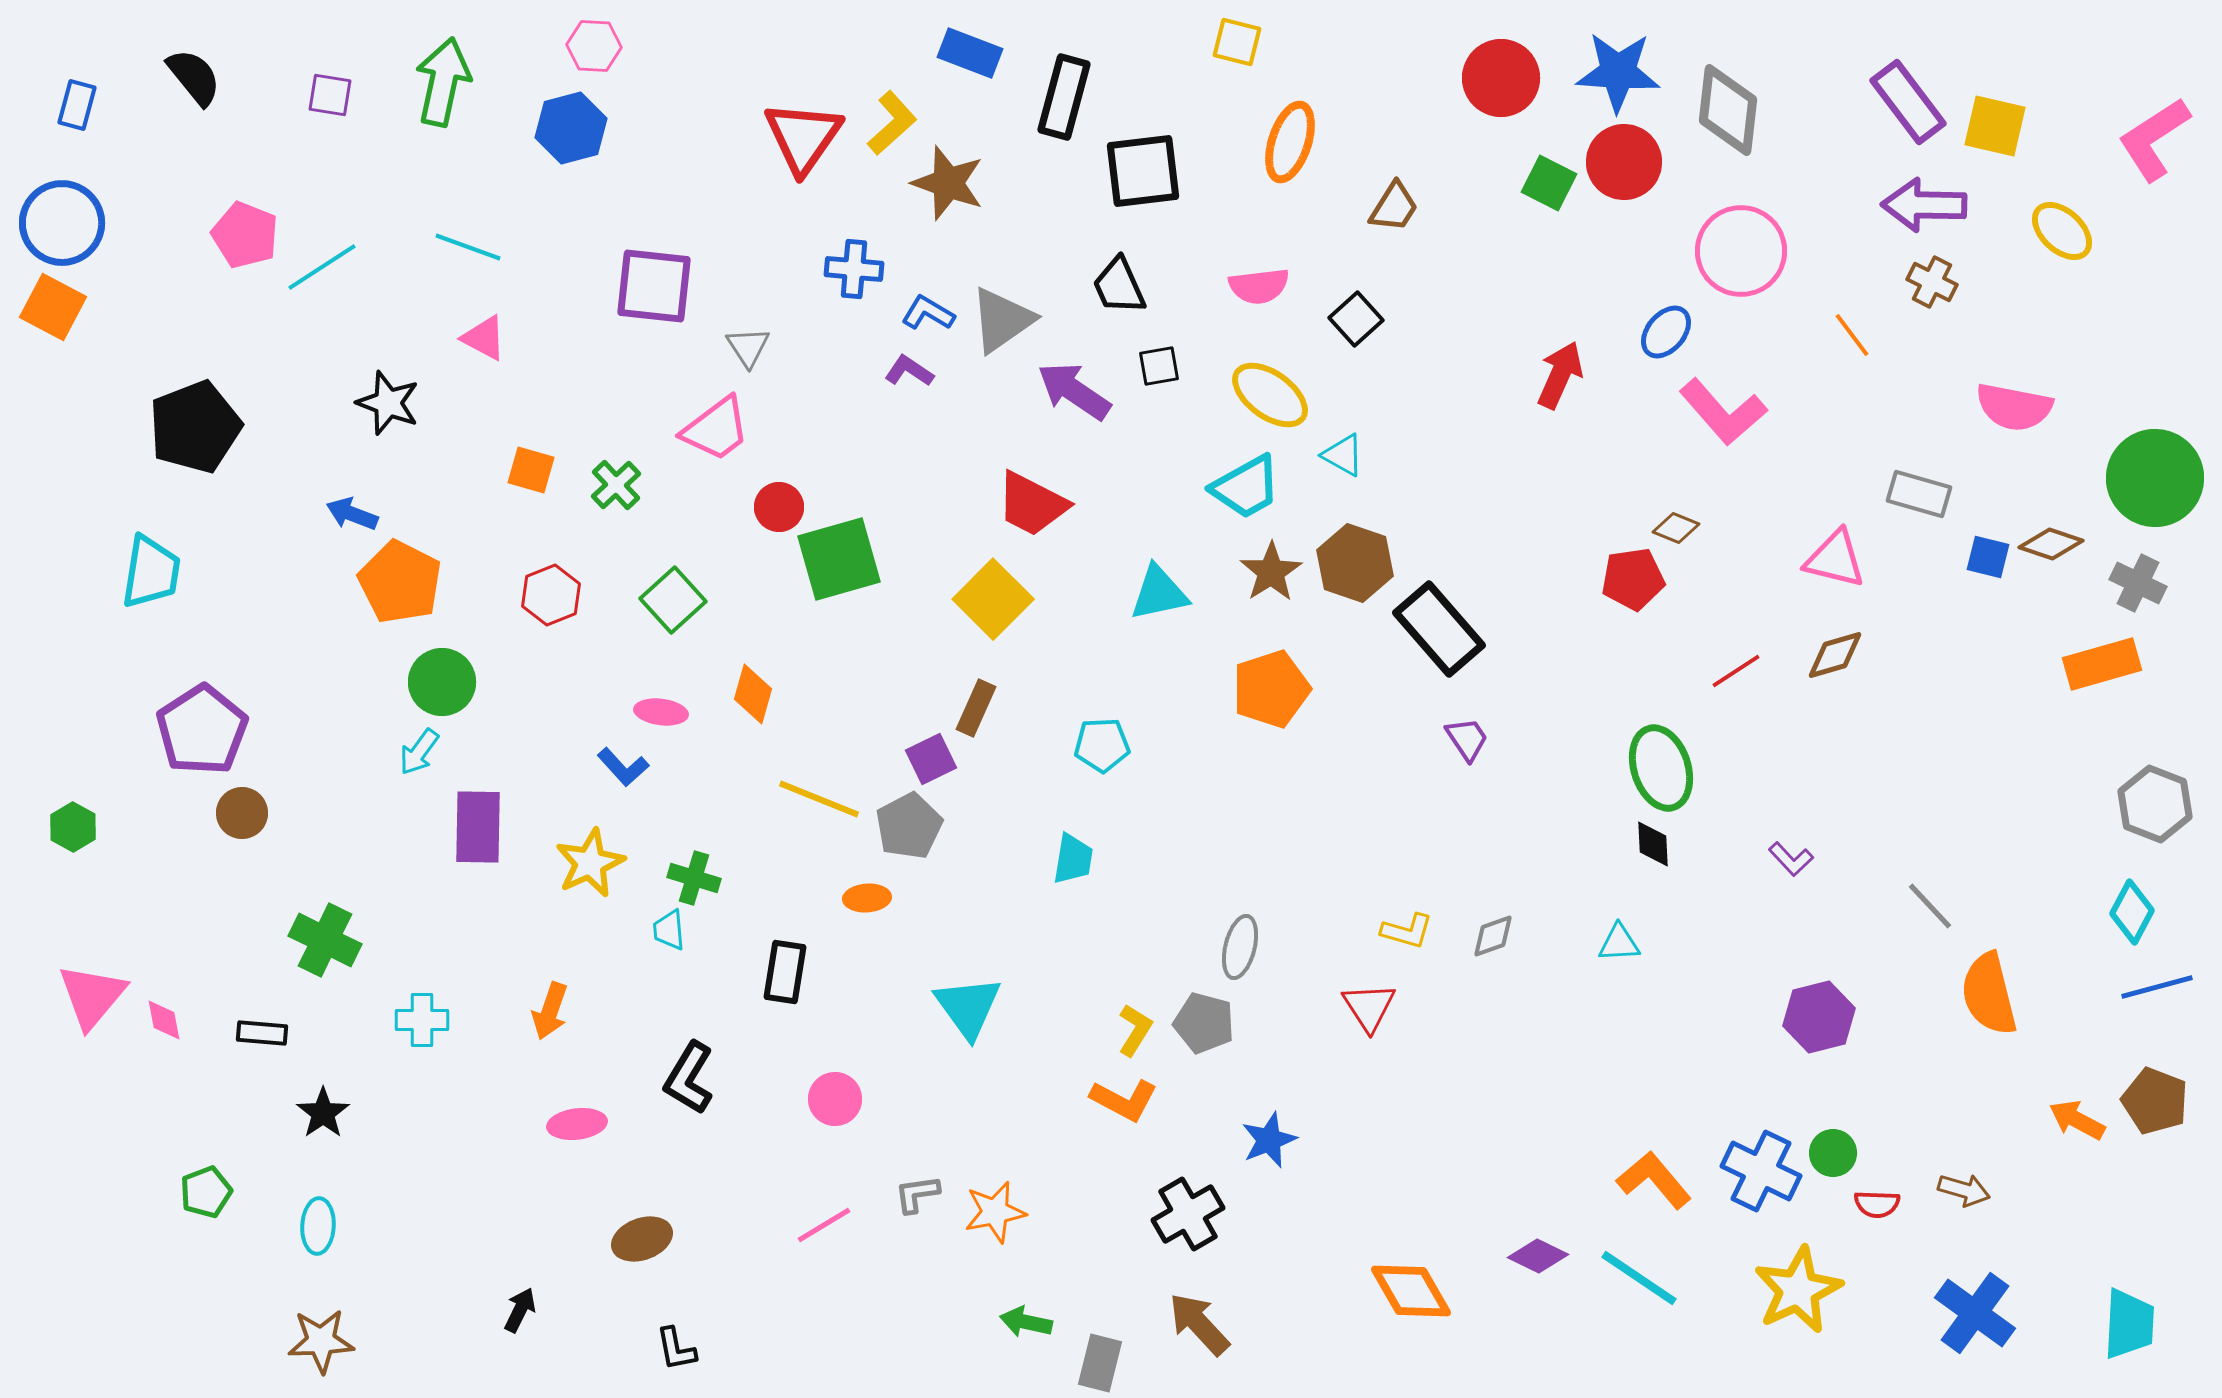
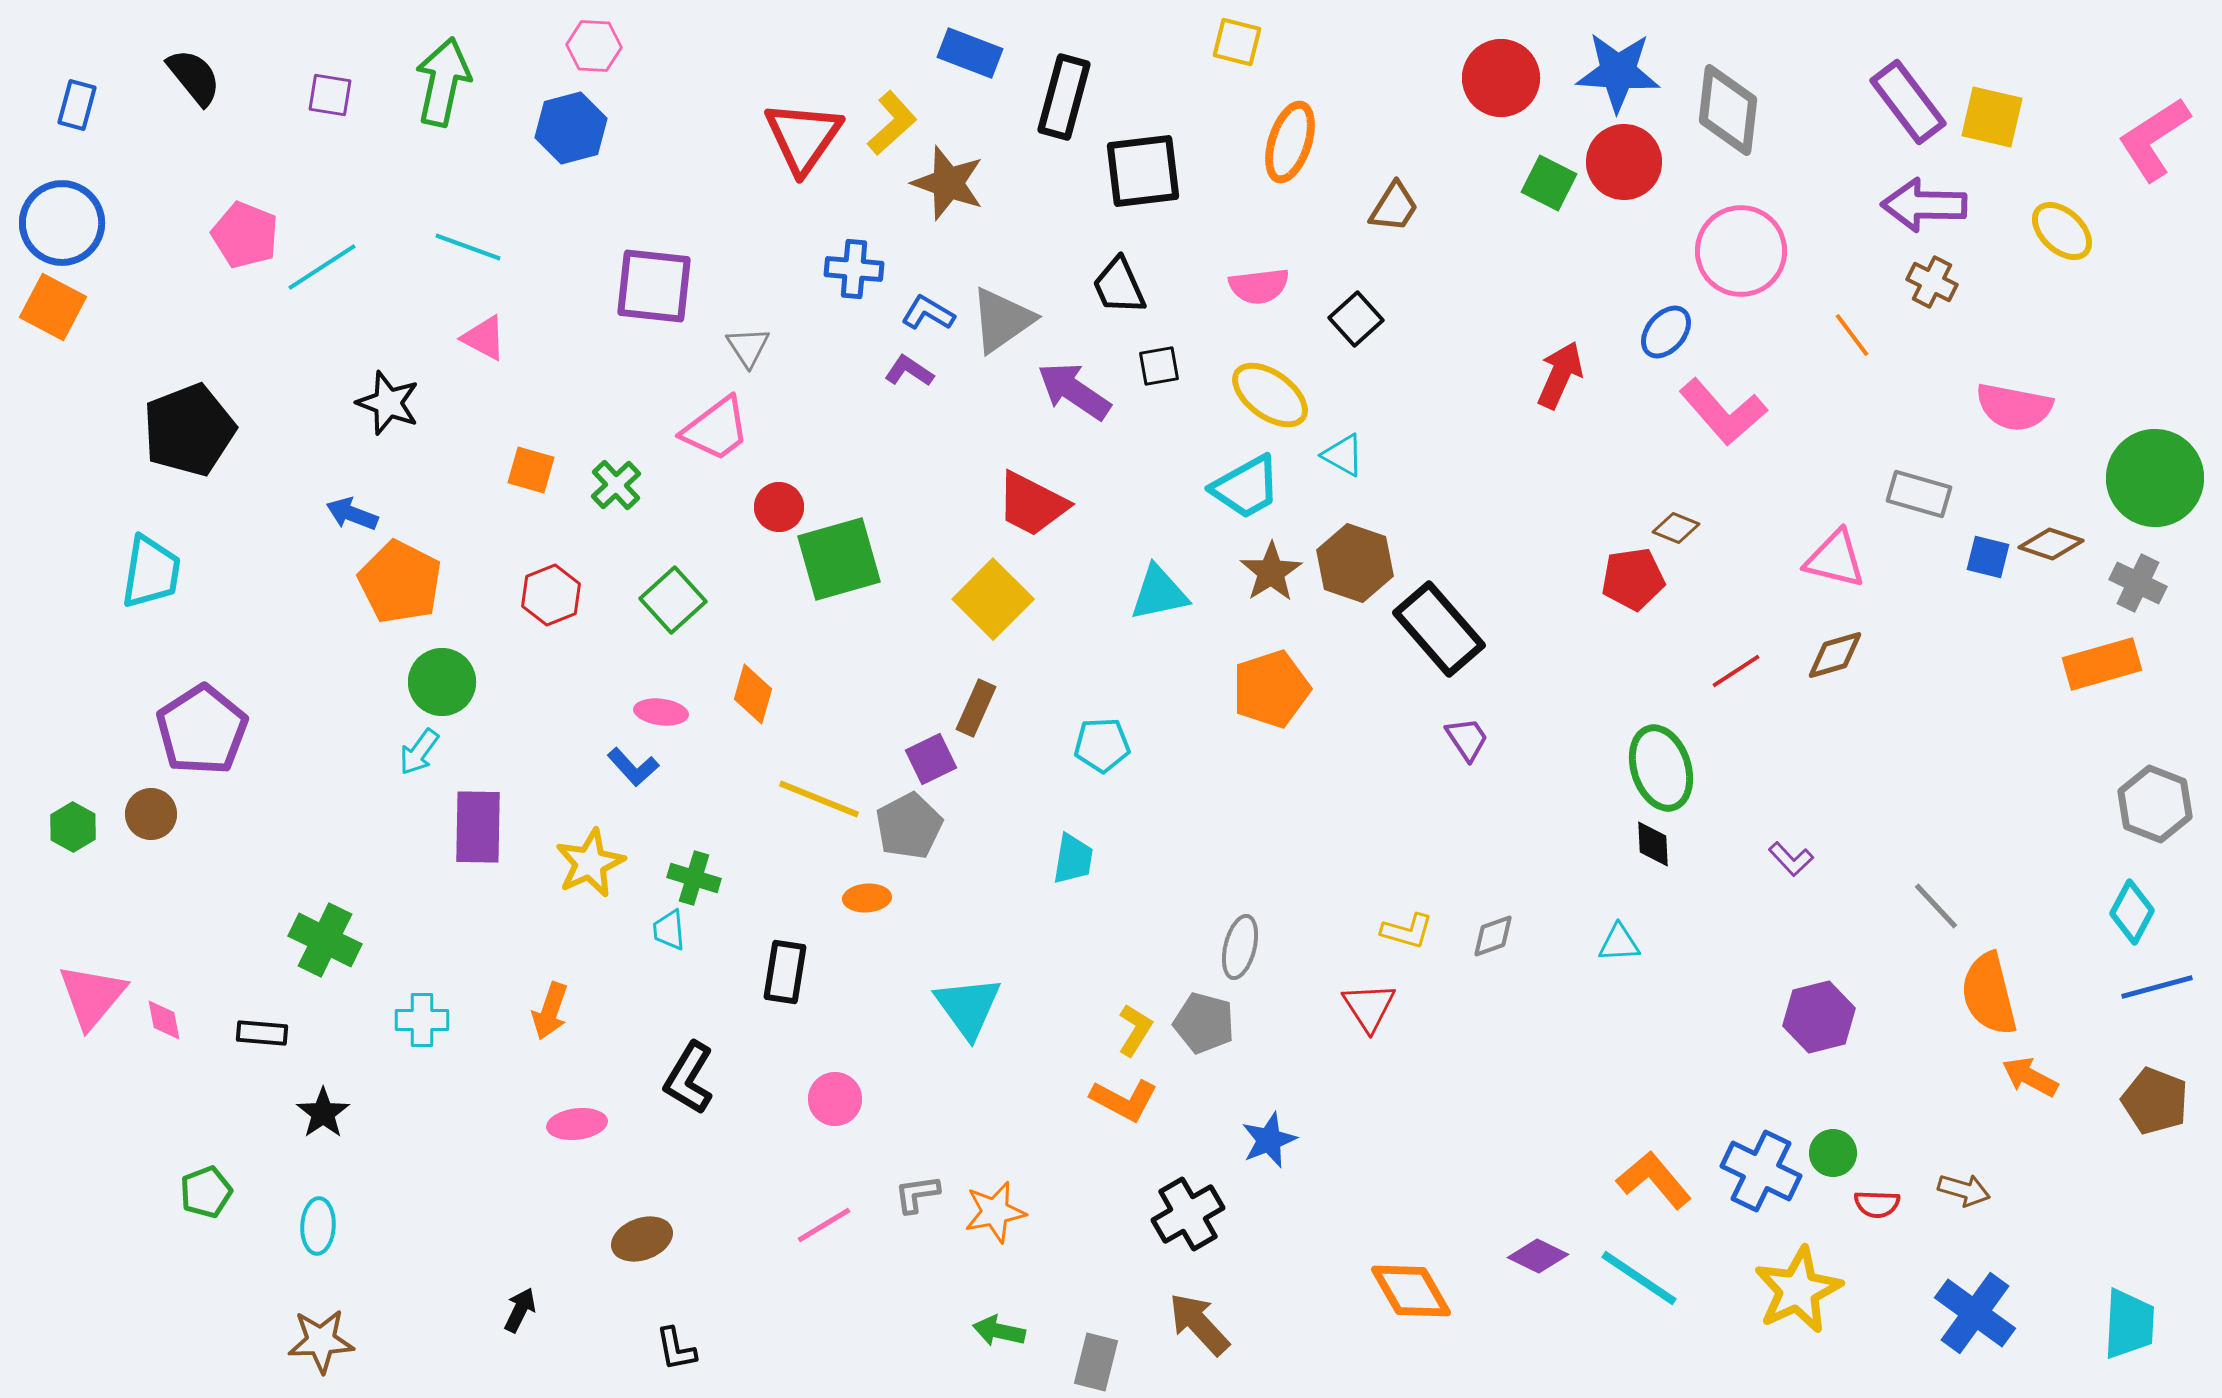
yellow square at (1995, 126): moved 3 px left, 9 px up
black pentagon at (195, 427): moved 6 px left, 3 px down
blue L-shape at (623, 767): moved 10 px right
brown circle at (242, 813): moved 91 px left, 1 px down
gray line at (1930, 906): moved 6 px right
orange arrow at (2077, 1120): moved 47 px left, 43 px up
green arrow at (1026, 1322): moved 27 px left, 9 px down
gray rectangle at (1100, 1363): moved 4 px left, 1 px up
